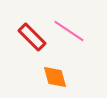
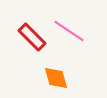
orange diamond: moved 1 px right, 1 px down
